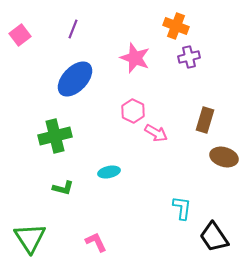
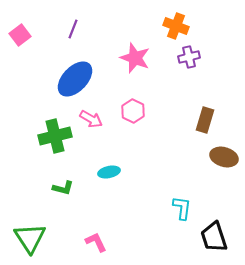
pink arrow: moved 65 px left, 14 px up
black trapezoid: rotated 16 degrees clockwise
